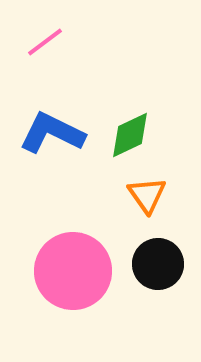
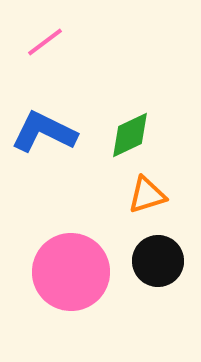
blue L-shape: moved 8 px left, 1 px up
orange triangle: rotated 48 degrees clockwise
black circle: moved 3 px up
pink circle: moved 2 px left, 1 px down
